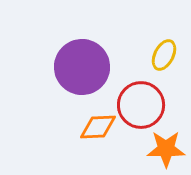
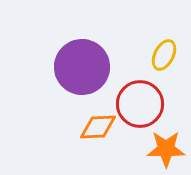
red circle: moved 1 px left, 1 px up
